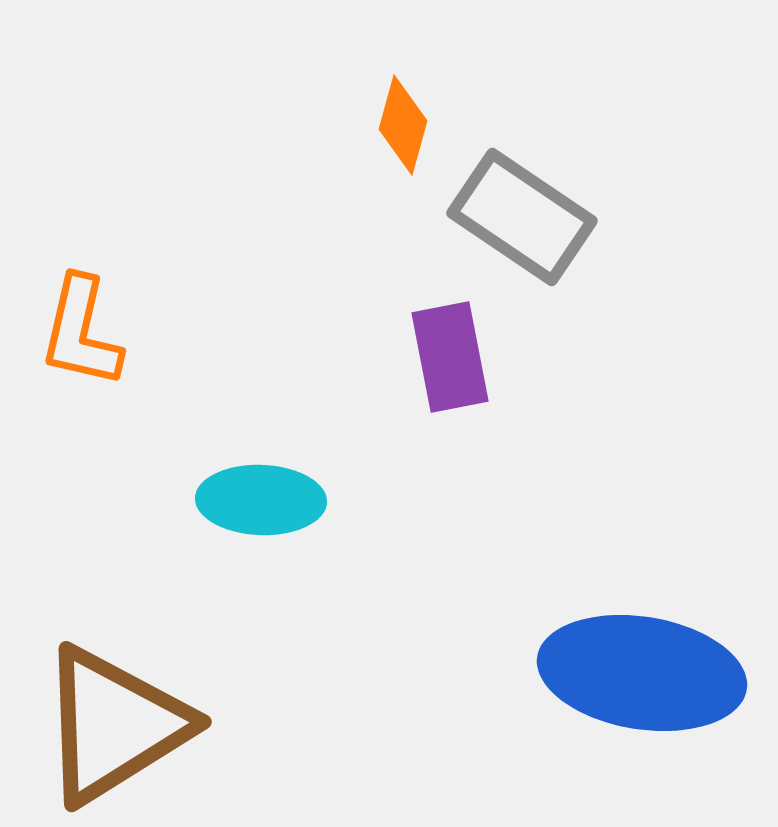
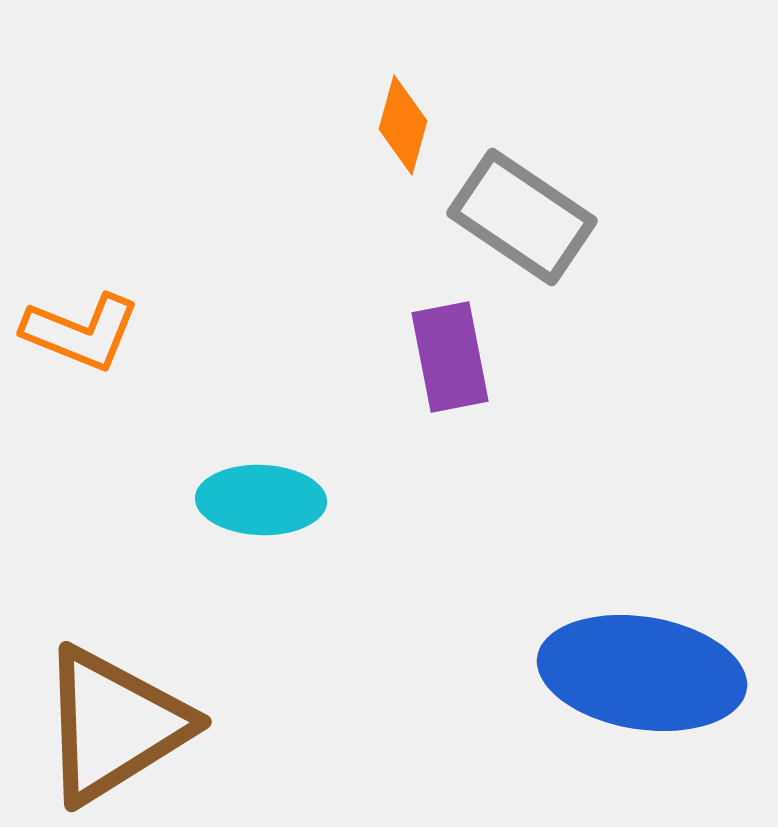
orange L-shape: rotated 81 degrees counterclockwise
